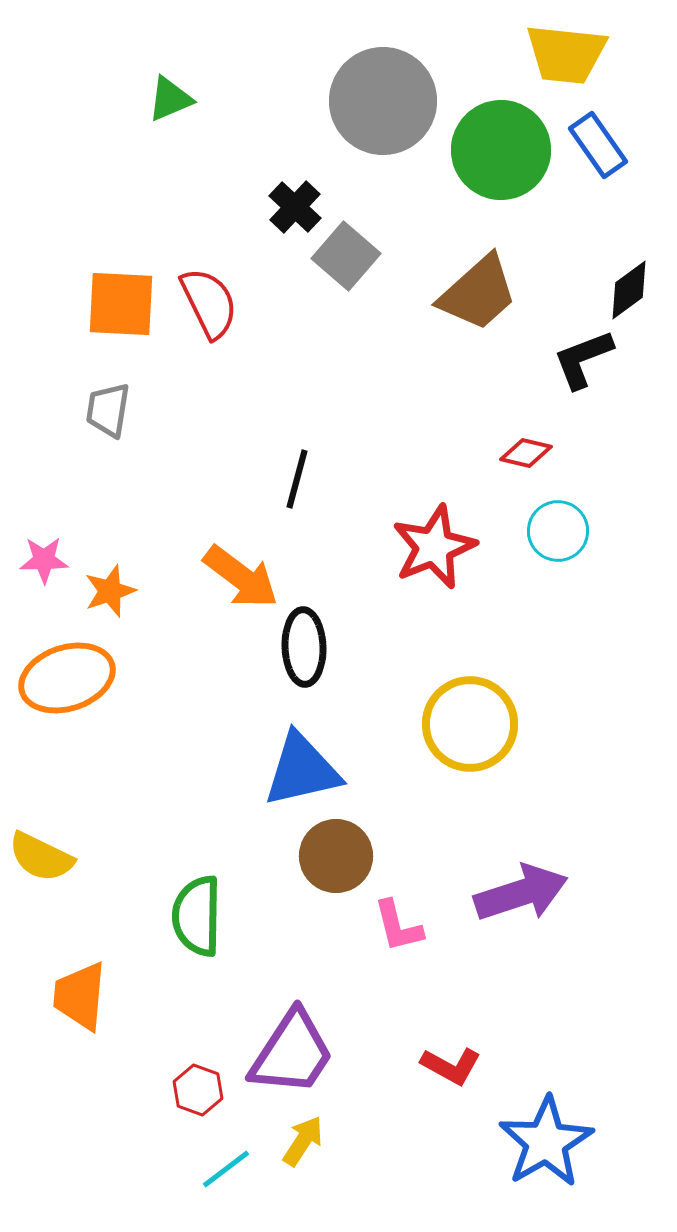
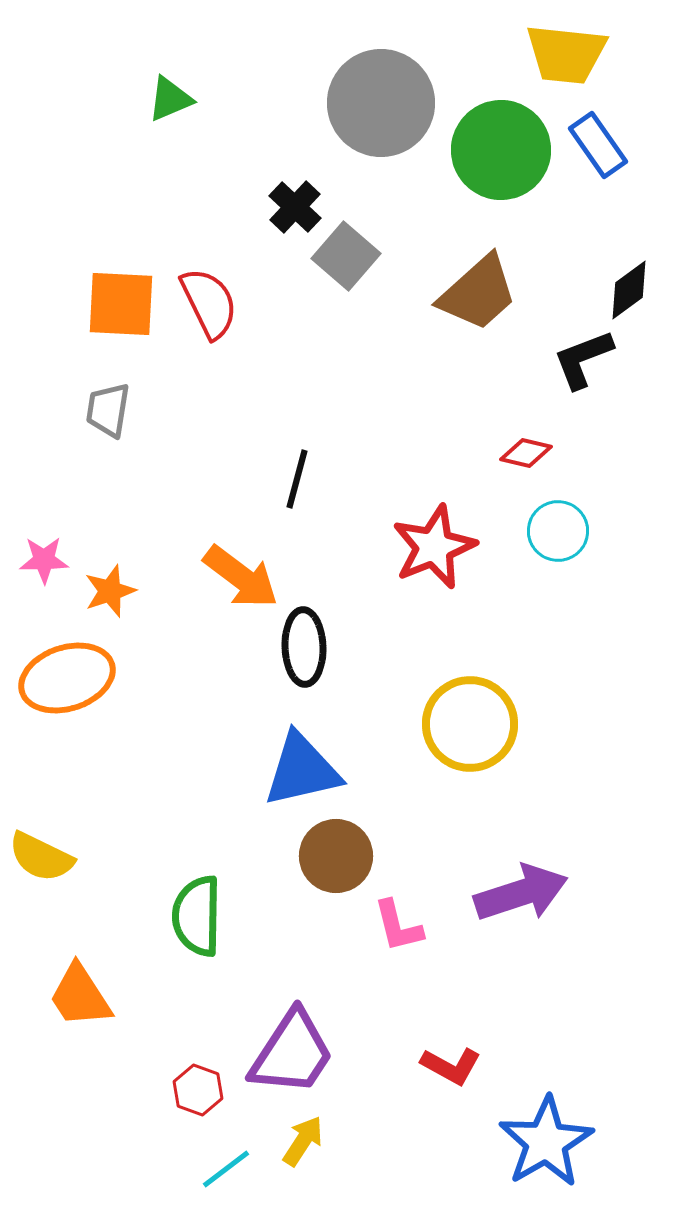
gray circle: moved 2 px left, 2 px down
orange trapezoid: rotated 38 degrees counterclockwise
